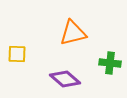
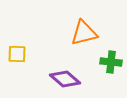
orange triangle: moved 11 px right
green cross: moved 1 px right, 1 px up
